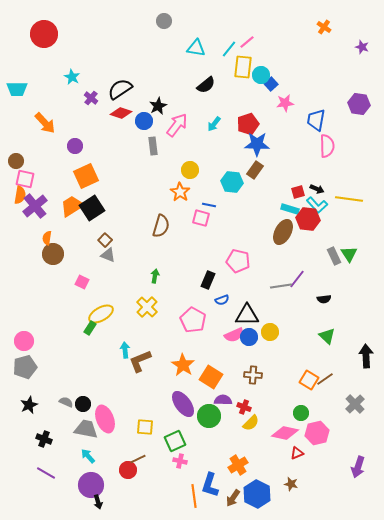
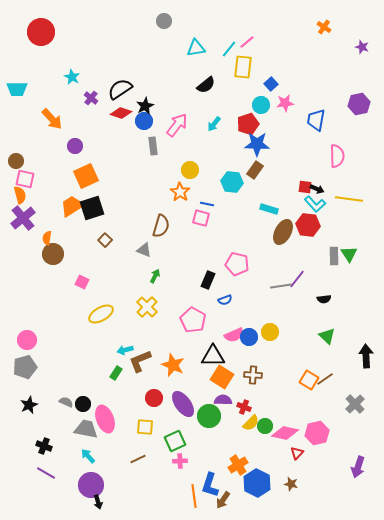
red circle at (44, 34): moved 3 px left, 2 px up
cyan triangle at (196, 48): rotated 18 degrees counterclockwise
cyan circle at (261, 75): moved 30 px down
purple hexagon at (359, 104): rotated 20 degrees counterclockwise
black star at (158, 106): moved 13 px left
orange arrow at (45, 123): moved 7 px right, 4 px up
pink semicircle at (327, 146): moved 10 px right, 10 px down
red square at (298, 192): moved 7 px right, 5 px up; rotated 24 degrees clockwise
orange semicircle at (20, 195): rotated 24 degrees counterclockwise
blue line at (209, 205): moved 2 px left, 1 px up
cyan L-shape at (317, 205): moved 2 px left, 1 px up
purple cross at (35, 206): moved 12 px left, 12 px down
black square at (92, 208): rotated 15 degrees clockwise
cyan rectangle at (290, 209): moved 21 px left
red hexagon at (308, 219): moved 6 px down
gray triangle at (108, 255): moved 36 px right, 5 px up
gray rectangle at (334, 256): rotated 24 degrees clockwise
pink pentagon at (238, 261): moved 1 px left, 3 px down
green arrow at (155, 276): rotated 16 degrees clockwise
blue semicircle at (222, 300): moved 3 px right
black triangle at (247, 315): moved 34 px left, 41 px down
green rectangle at (90, 328): moved 26 px right, 45 px down
pink circle at (24, 341): moved 3 px right, 1 px up
cyan arrow at (125, 350): rotated 98 degrees counterclockwise
orange star at (183, 365): moved 10 px left; rotated 10 degrees counterclockwise
orange square at (211, 377): moved 11 px right
green circle at (301, 413): moved 36 px left, 13 px down
black cross at (44, 439): moved 7 px down
red triangle at (297, 453): rotated 24 degrees counterclockwise
pink cross at (180, 461): rotated 16 degrees counterclockwise
red circle at (128, 470): moved 26 px right, 72 px up
blue hexagon at (257, 494): moved 11 px up
brown arrow at (233, 498): moved 10 px left, 2 px down
